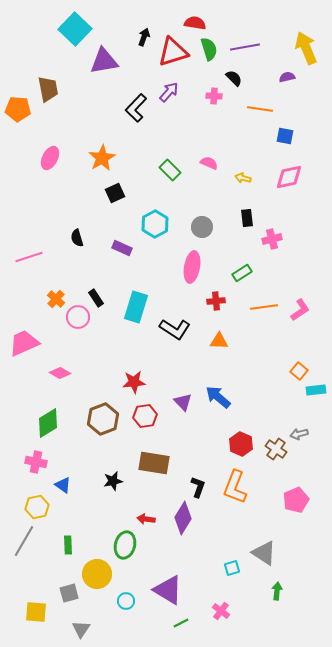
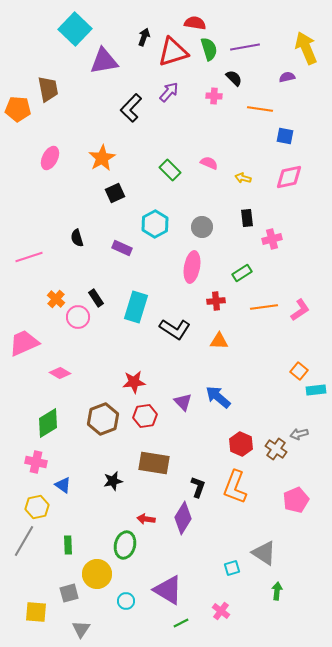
black L-shape at (136, 108): moved 5 px left
